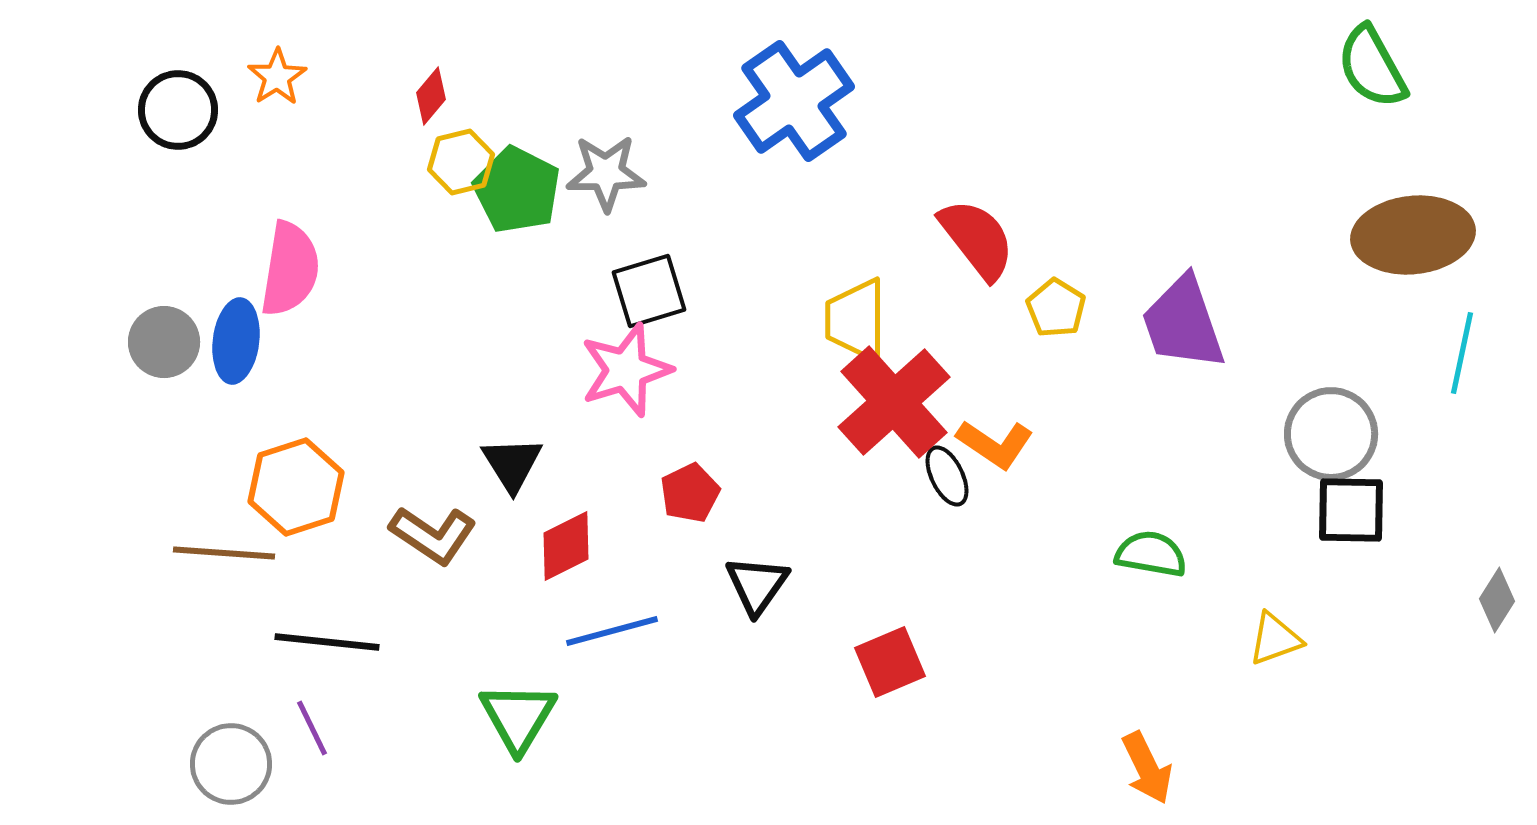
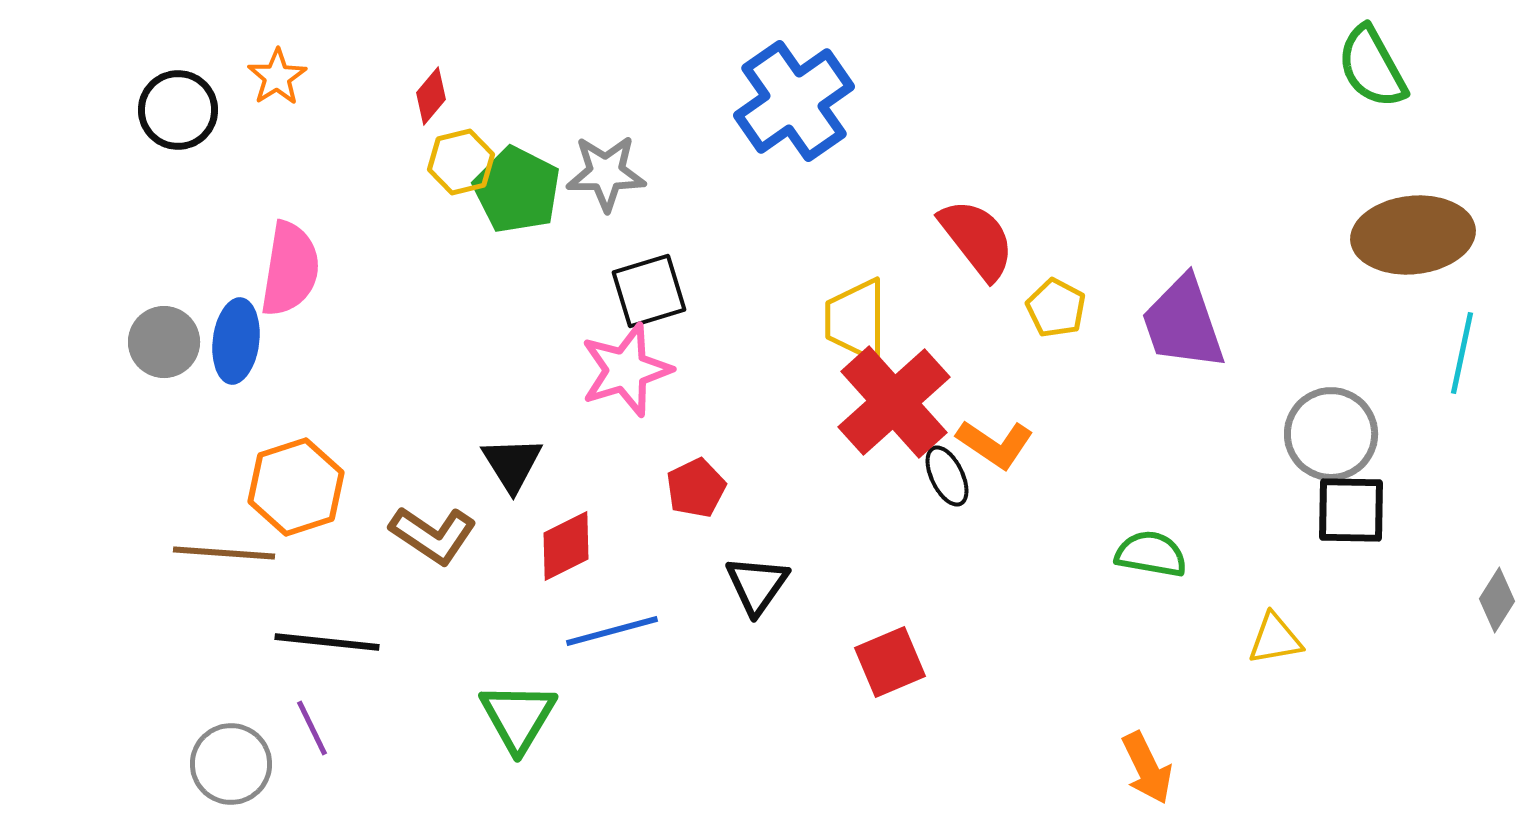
yellow pentagon at (1056, 308): rotated 4 degrees counterclockwise
red pentagon at (690, 493): moved 6 px right, 5 px up
yellow triangle at (1275, 639): rotated 10 degrees clockwise
